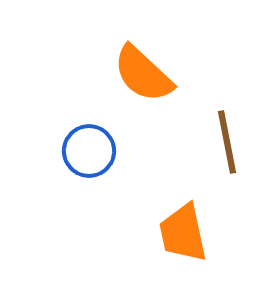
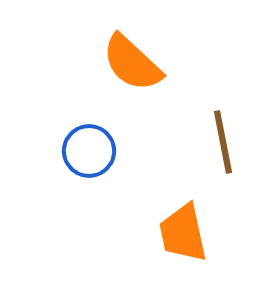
orange semicircle: moved 11 px left, 11 px up
brown line: moved 4 px left
